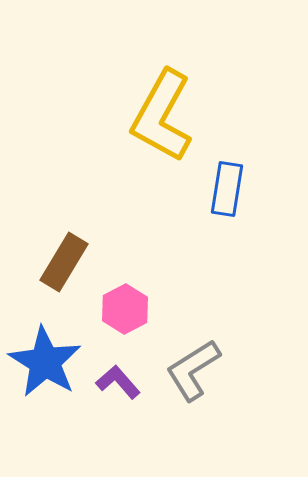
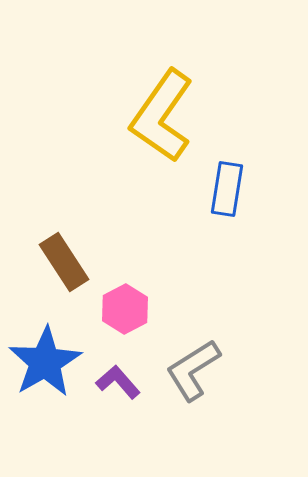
yellow L-shape: rotated 6 degrees clockwise
brown rectangle: rotated 64 degrees counterclockwise
blue star: rotated 10 degrees clockwise
